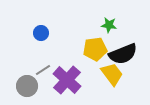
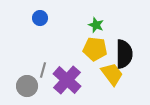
green star: moved 13 px left; rotated 14 degrees clockwise
blue circle: moved 1 px left, 15 px up
yellow pentagon: rotated 15 degrees clockwise
black semicircle: moved 1 px right; rotated 68 degrees counterclockwise
gray line: rotated 42 degrees counterclockwise
